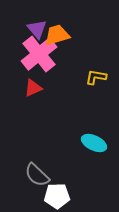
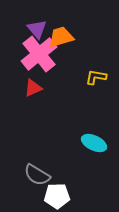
orange trapezoid: moved 4 px right, 2 px down
gray semicircle: rotated 12 degrees counterclockwise
